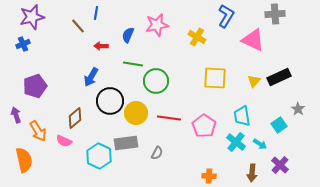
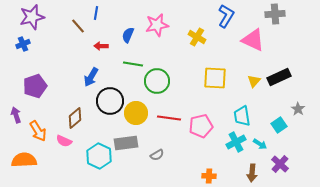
green circle: moved 1 px right
pink pentagon: moved 3 px left; rotated 25 degrees clockwise
cyan cross: rotated 24 degrees clockwise
gray semicircle: moved 2 px down; rotated 32 degrees clockwise
orange semicircle: rotated 80 degrees counterclockwise
purple cross: moved 1 px up
